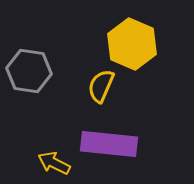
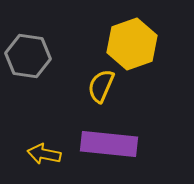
yellow hexagon: rotated 18 degrees clockwise
gray hexagon: moved 1 px left, 15 px up
yellow arrow: moved 10 px left, 9 px up; rotated 16 degrees counterclockwise
